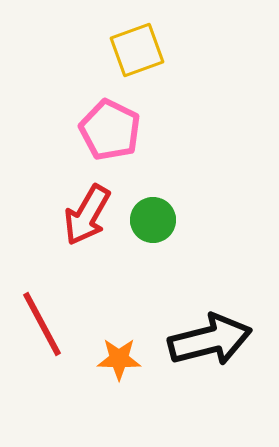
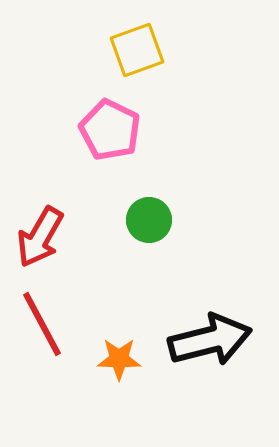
red arrow: moved 47 px left, 22 px down
green circle: moved 4 px left
